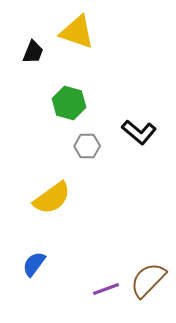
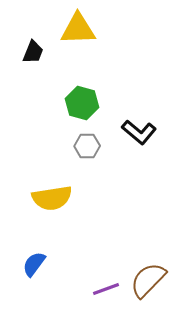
yellow triangle: moved 1 px right, 3 px up; rotated 21 degrees counterclockwise
green hexagon: moved 13 px right
yellow semicircle: rotated 27 degrees clockwise
